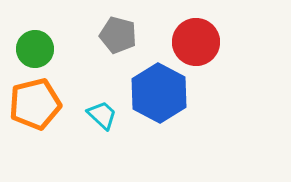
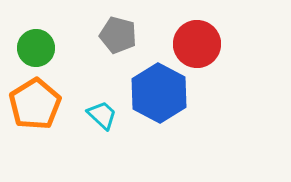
red circle: moved 1 px right, 2 px down
green circle: moved 1 px right, 1 px up
orange pentagon: rotated 18 degrees counterclockwise
